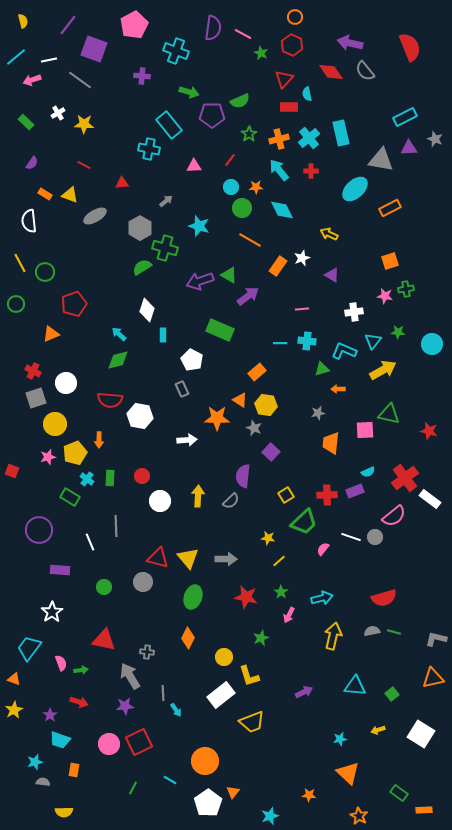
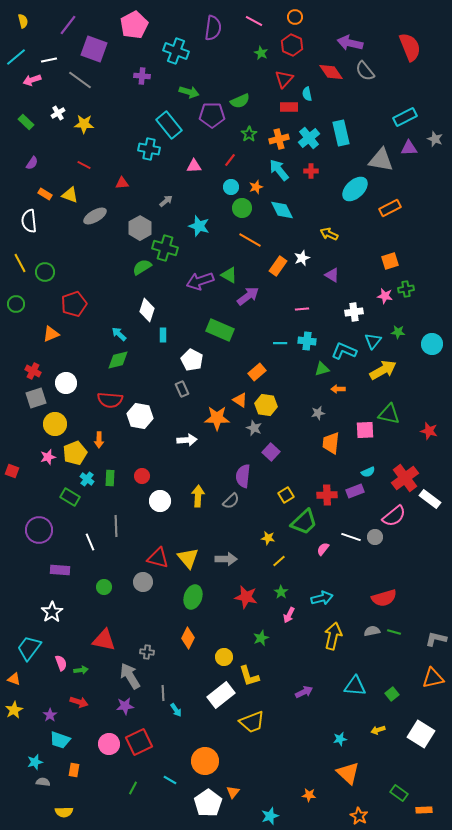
pink line at (243, 34): moved 11 px right, 13 px up
orange star at (256, 187): rotated 16 degrees counterclockwise
